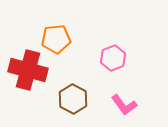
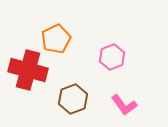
orange pentagon: rotated 20 degrees counterclockwise
pink hexagon: moved 1 px left, 1 px up
brown hexagon: rotated 12 degrees clockwise
